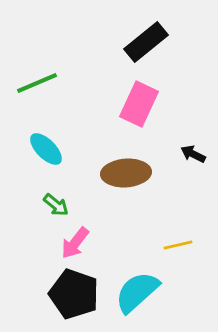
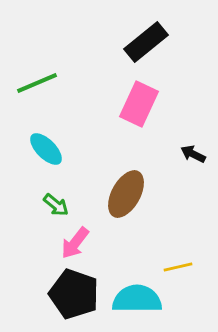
brown ellipse: moved 21 px down; rotated 57 degrees counterclockwise
yellow line: moved 22 px down
cyan semicircle: moved 7 px down; rotated 42 degrees clockwise
